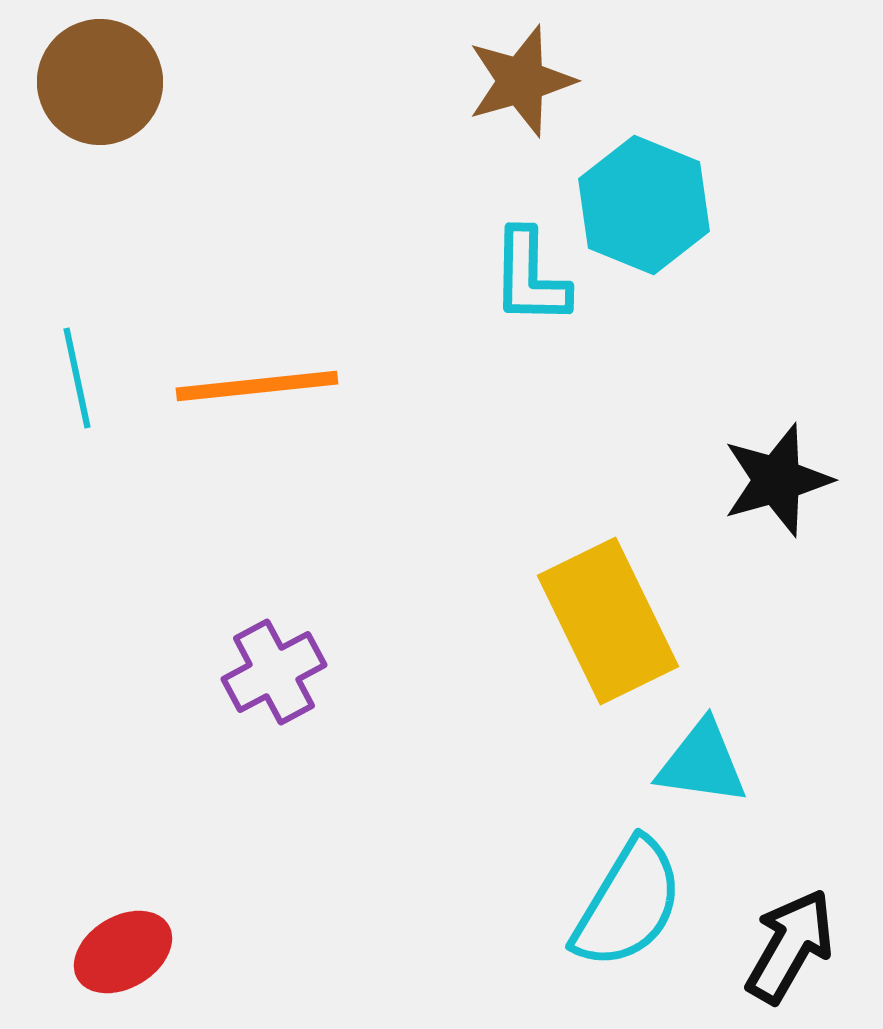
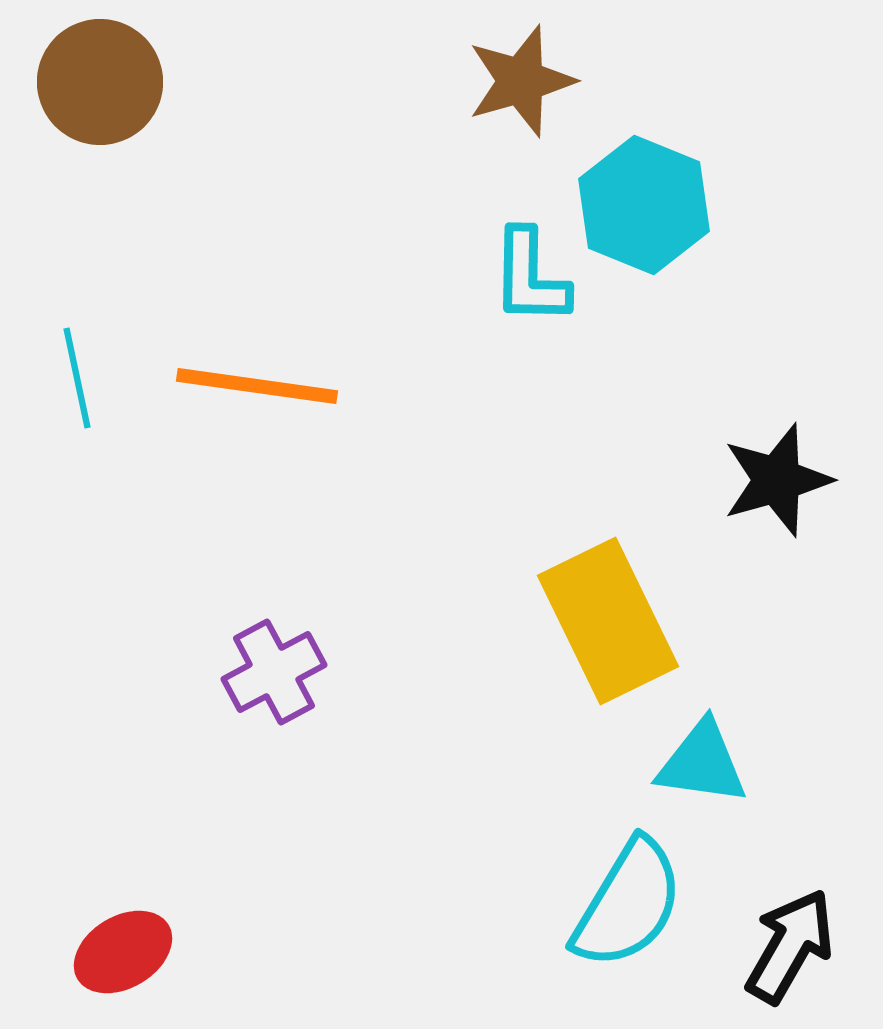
orange line: rotated 14 degrees clockwise
